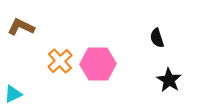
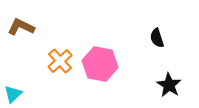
pink hexagon: moved 2 px right; rotated 12 degrees clockwise
black star: moved 5 px down
cyan triangle: rotated 18 degrees counterclockwise
